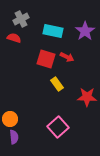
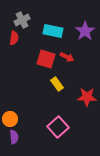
gray cross: moved 1 px right, 1 px down
red semicircle: rotated 80 degrees clockwise
